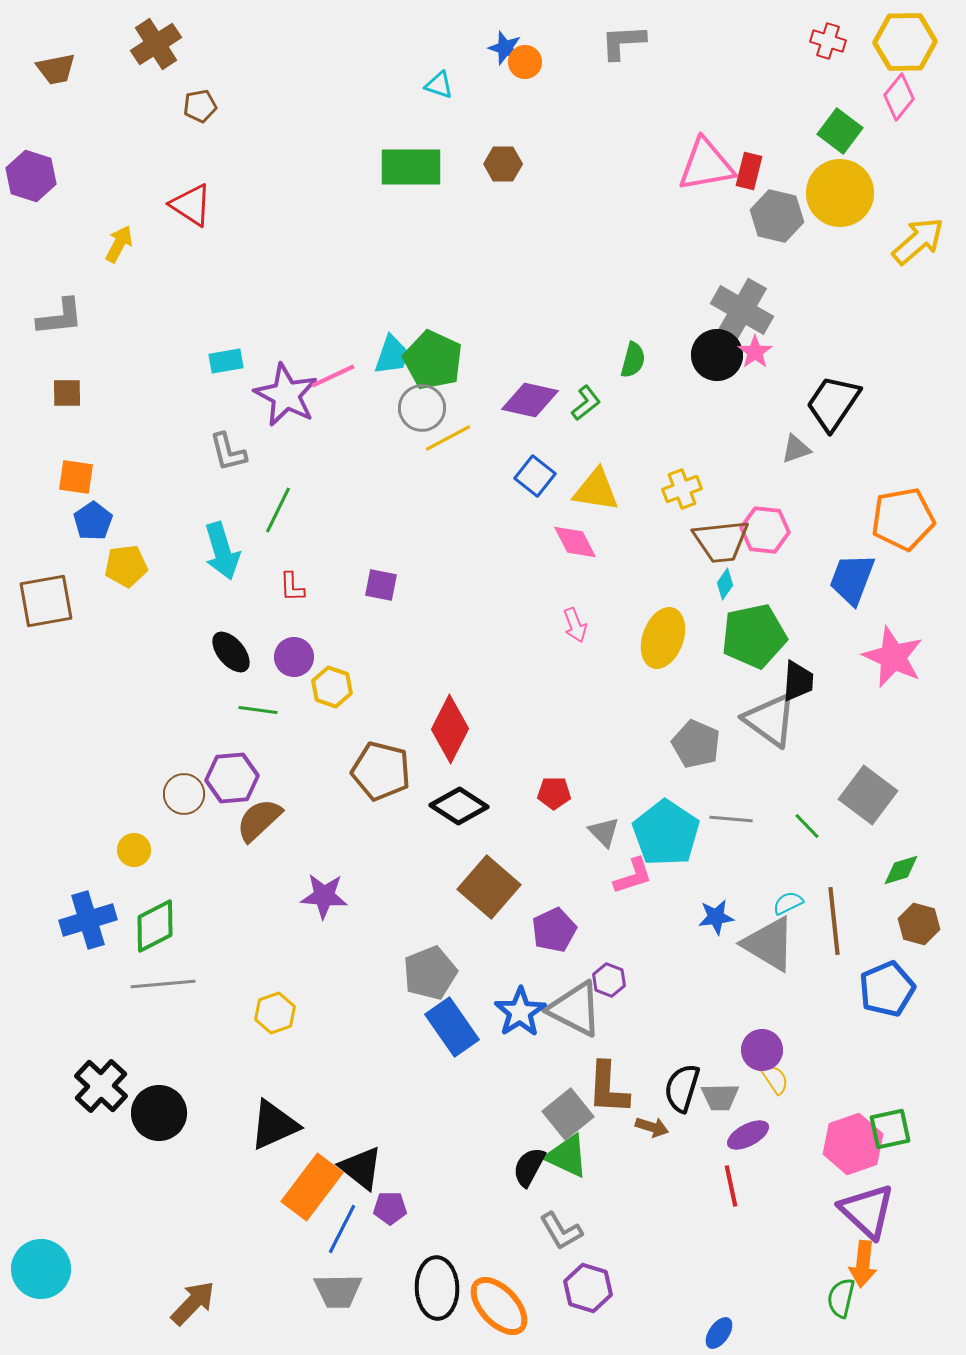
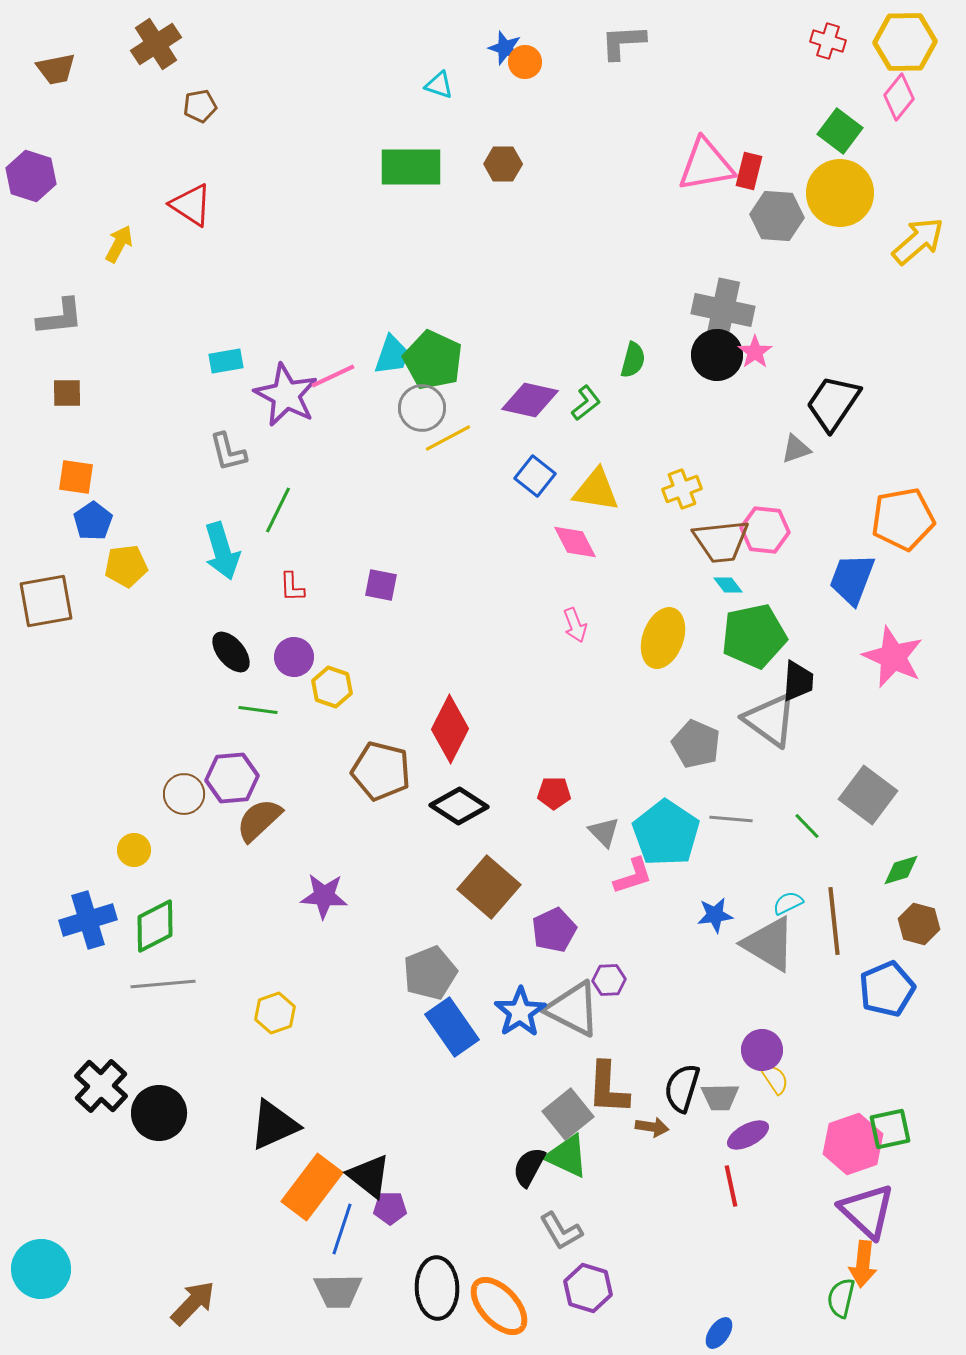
gray hexagon at (777, 216): rotated 9 degrees counterclockwise
gray cross at (742, 310): moved 19 px left; rotated 18 degrees counterclockwise
cyan diamond at (725, 584): moved 3 px right, 1 px down; rotated 72 degrees counterclockwise
blue star at (716, 917): moved 1 px left, 2 px up
purple hexagon at (609, 980): rotated 24 degrees counterclockwise
gray triangle at (575, 1009): moved 2 px left
brown arrow at (652, 1127): rotated 8 degrees counterclockwise
black triangle at (361, 1168): moved 8 px right, 8 px down
blue line at (342, 1229): rotated 9 degrees counterclockwise
